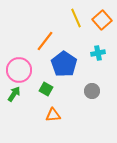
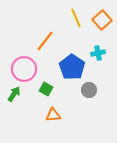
blue pentagon: moved 8 px right, 3 px down
pink circle: moved 5 px right, 1 px up
gray circle: moved 3 px left, 1 px up
